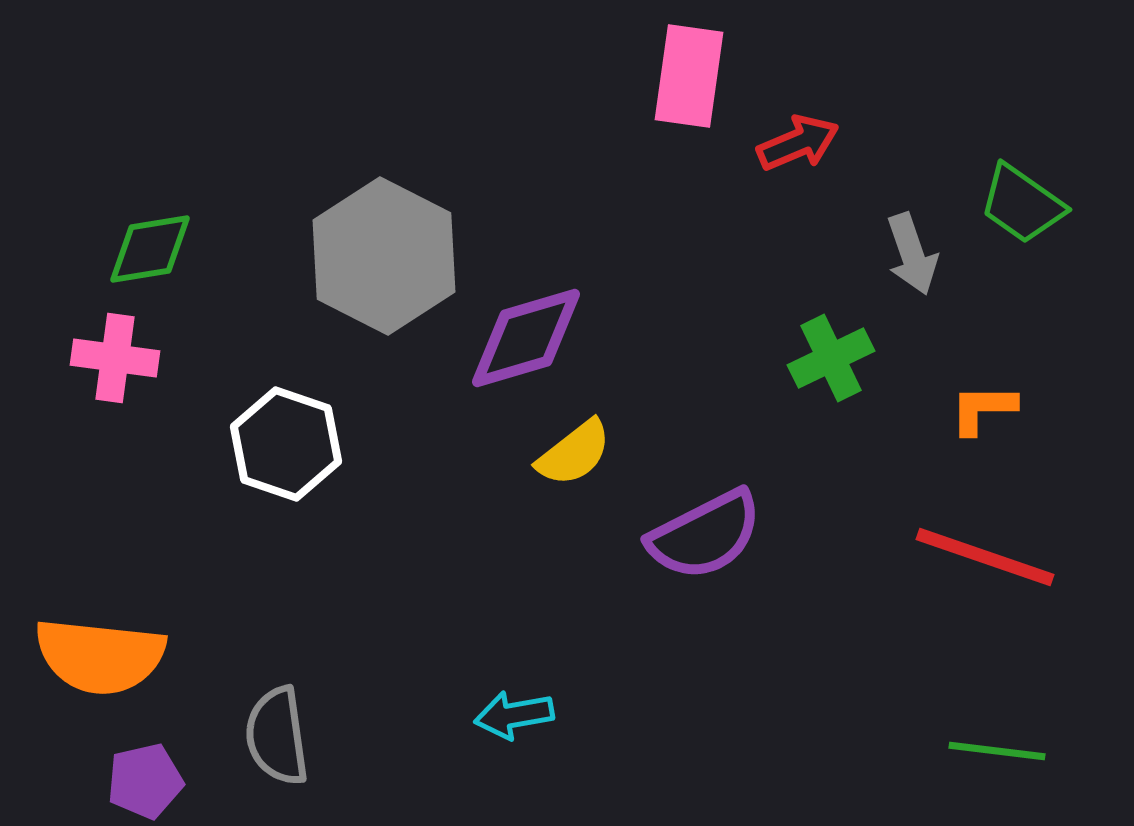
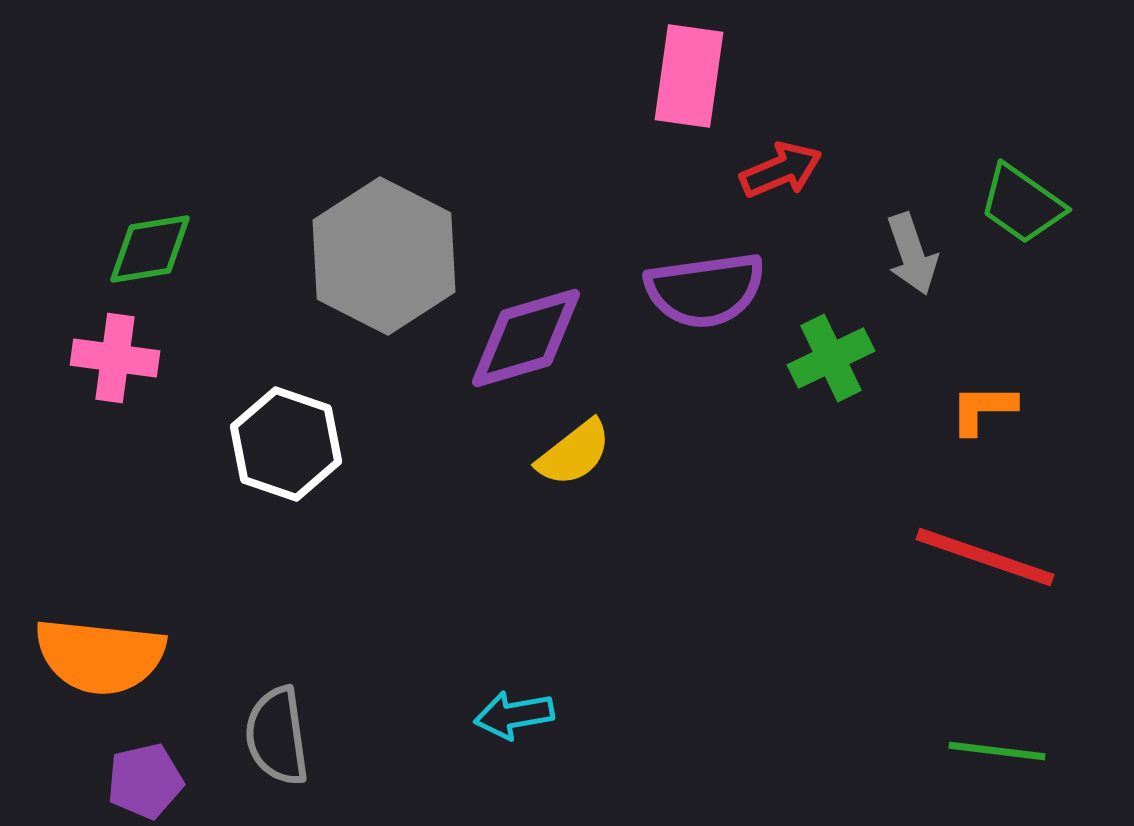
red arrow: moved 17 px left, 27 px down
purple semicircle: moved 245 px up; rotated 19 degrees clockwise
